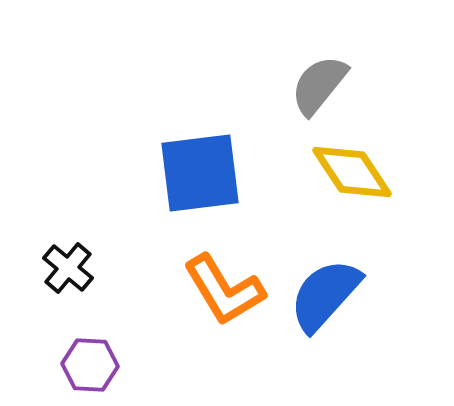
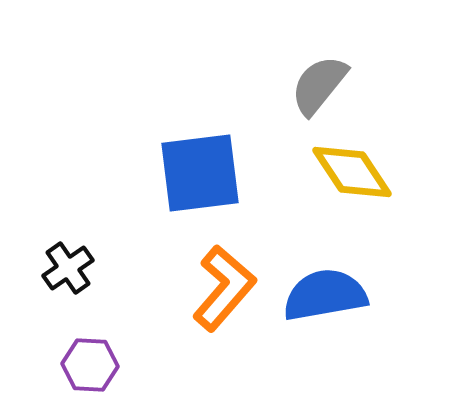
black cross: rotated 15 degrees clockwise
orange L-shape: moved 2 px up; rotated 108 degrees counterclockwise
blue semicircle: rotated 38 degrees clockwise
